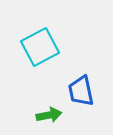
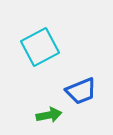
blue trapezoid: rotated 100 degrees counterclockwise
